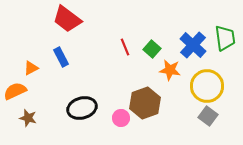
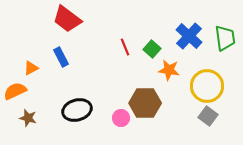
blue cross: moved 4 px left, 9 px up
orange star: moved 1 px left
brown hexagon: rotated 20 degrees clockwise
black ellipse: moved 5 px left, 2 px down
